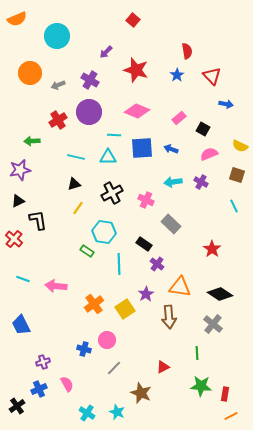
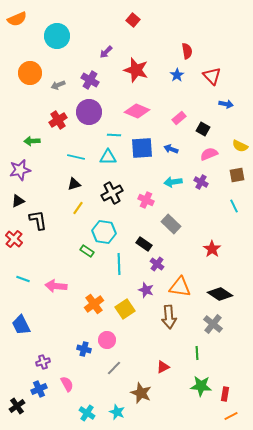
brown square at (237, 175): rotated 28 degrees counterclockwise
purple star at (146, 294): moved 4 px up; rotated 21 degrees counterclockwise
